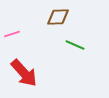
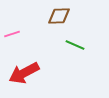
brown diamond: moved 1 px right, 1 px up
red arrow: rotated 104 degrees clockwise
